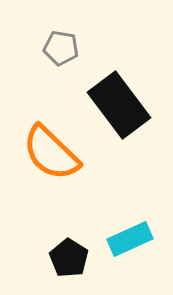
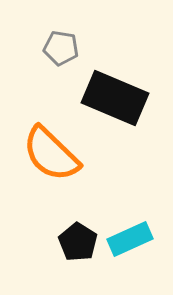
black rectangle: moved 4 px left, 7 px up; rotated 30 degrees counterclockwise
orange semicircle: moved 1 px down
black pentagon: moved 9 px right, 16 px up
